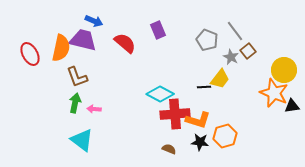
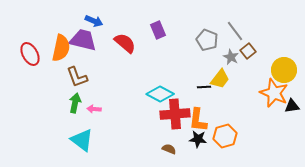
orange L-shape: rotated 80 degrees clockwise
black star: moved 2 px left, 3 px up
